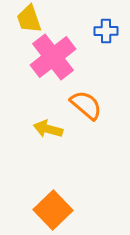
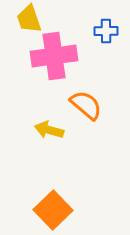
pink cross: moved 1 px right, 1 px up; rotated 30 degrees clockwise
yellow arrow: moved 1 px right, 1 px down
